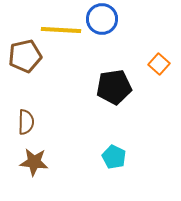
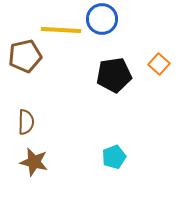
black pentagon: moved 12 px up
cyan pentagon: rotated 25 degrees clockwise
brown star: rotated 8 degrees clockwise
